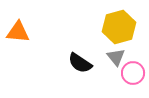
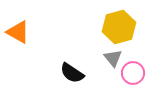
orange triangle: rotated 25 degrees clockwise
gray triangle: moved 3 px left, 1 px down
black semicircle: moved 8 px left, 10 px down
